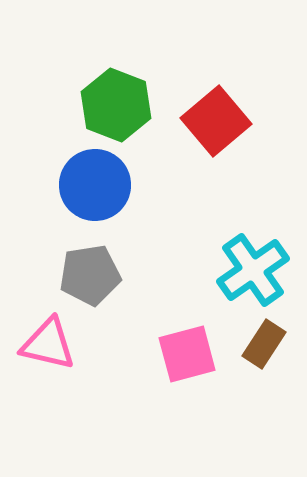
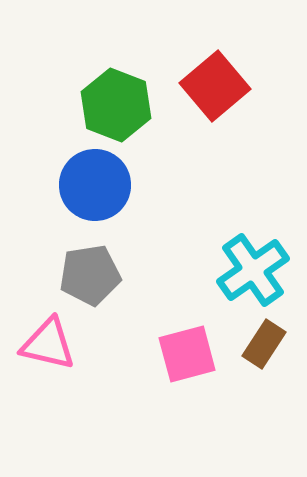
red square: moved 1 px left, 35 px up
